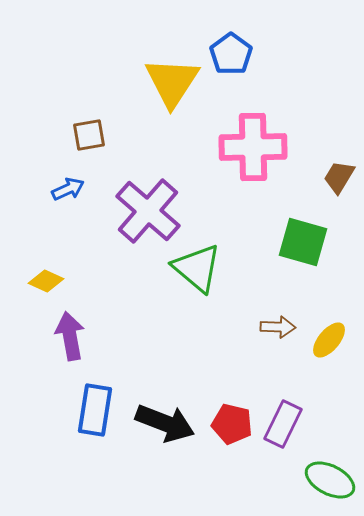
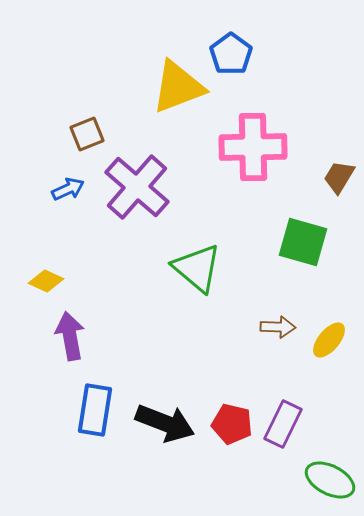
yellow triangle: moved 6 px right, 5 px down; rotated 36 degrees clockwise
brown square: moved 2 px left, 1 px up; rotated 12 degrees counterclockwise
purple cross: moved 11 px left, 24 px up
